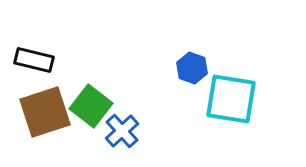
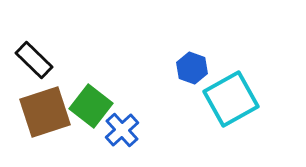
black rectangle: rotated 30 degrees clockwise
cyan square: rotated 38 degrees counterclockwise
blue cross: moved 1 px up
